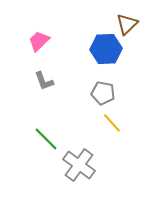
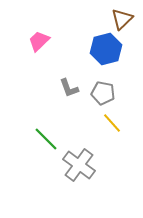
brown triangle: moved 5 px left, 5 px up
blue hexagon: rotated 12 degrees counterclockwise
gray L-shape: moved 25 px right, 7 px down
